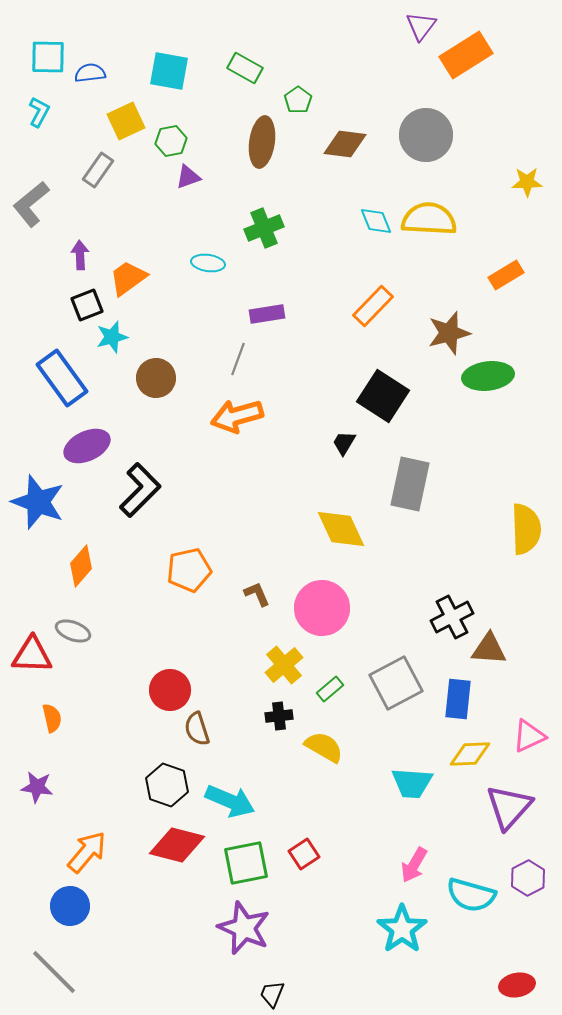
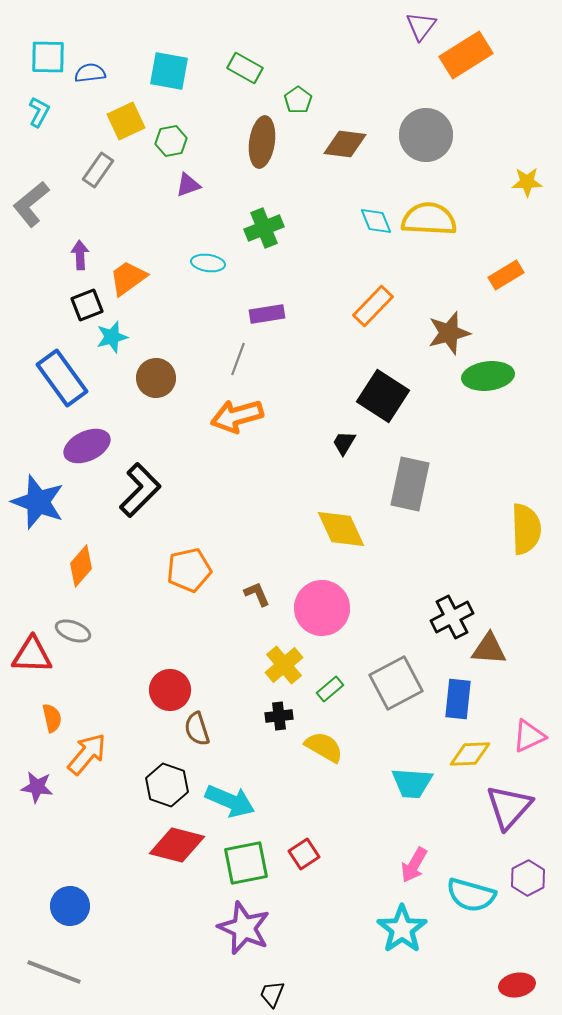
purple triangle at (188, 177): moved 8 px down
orange arrow at (87, 852): moved 98 px up
gray line at (54, 972): rotated 24 degrees counterclockwise
